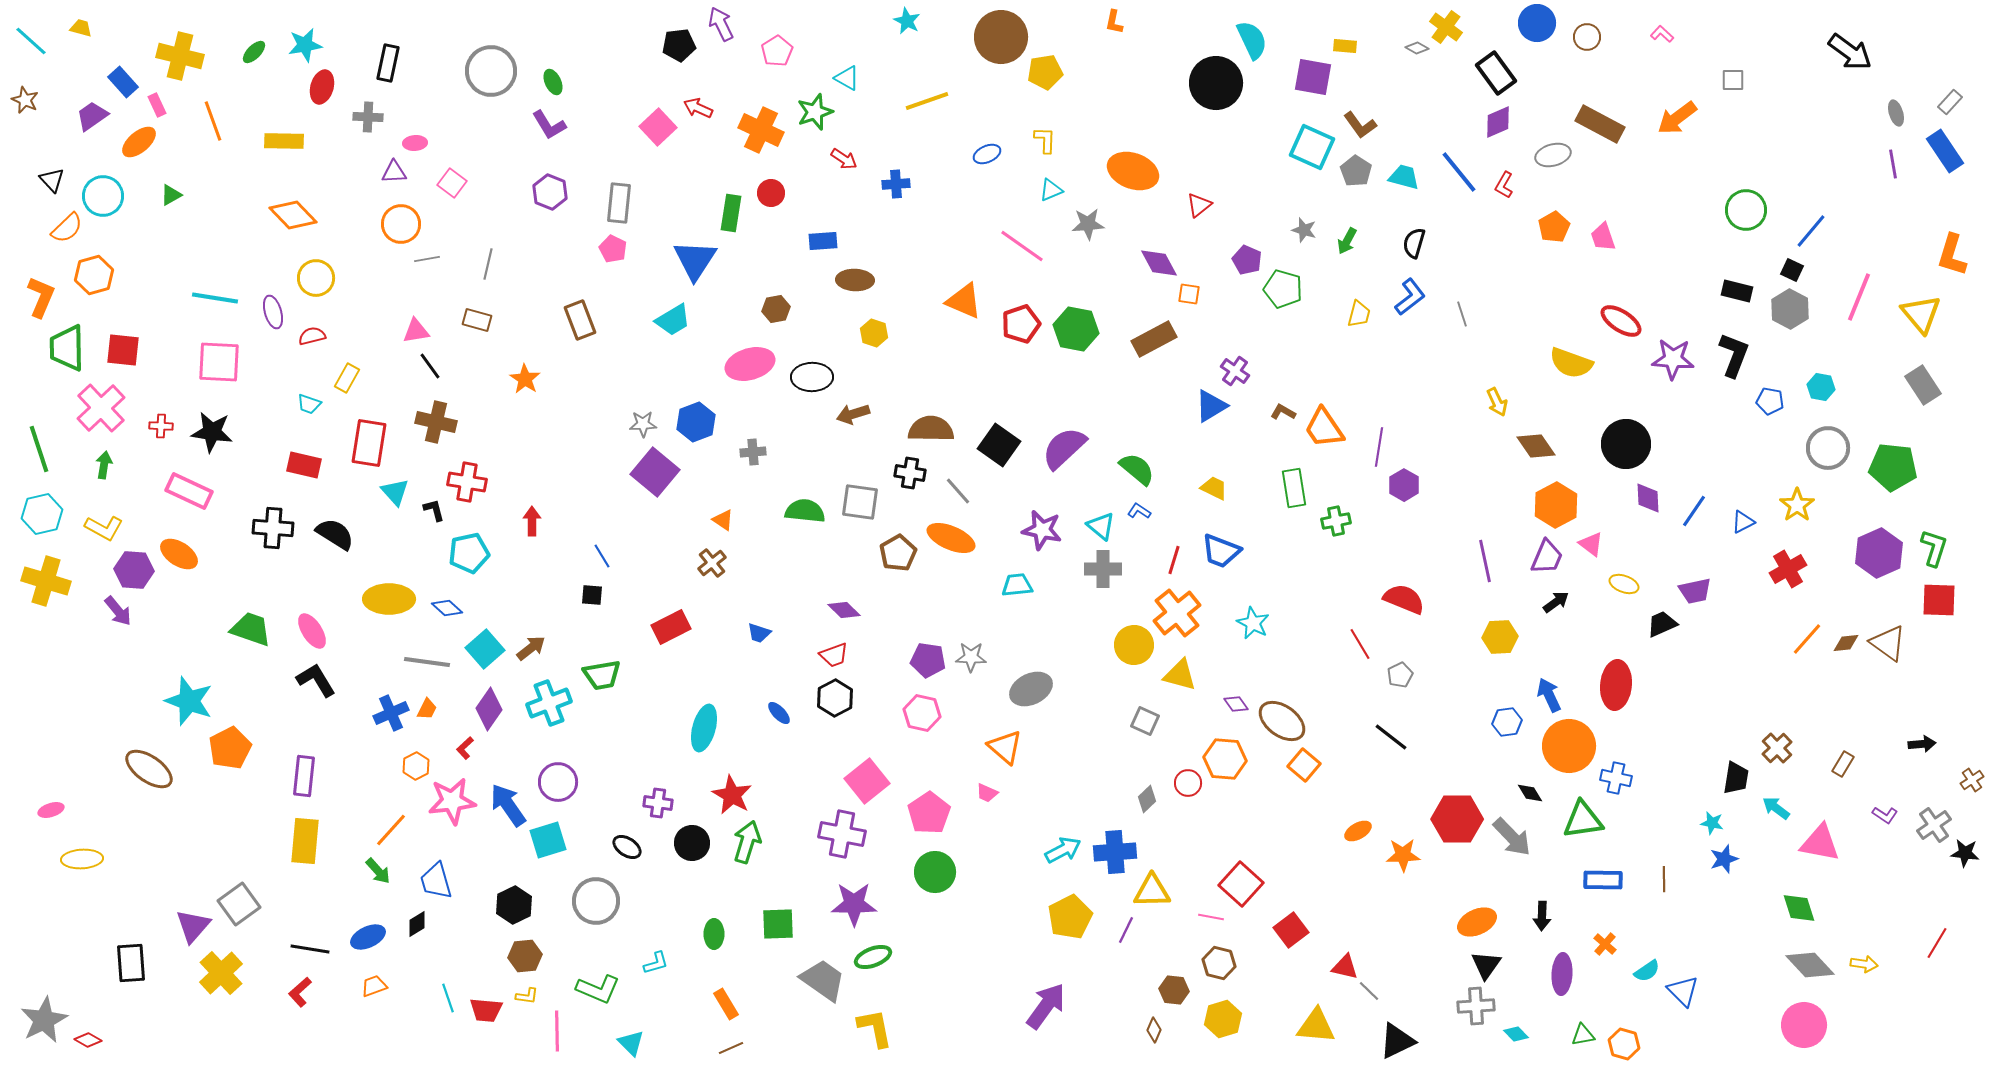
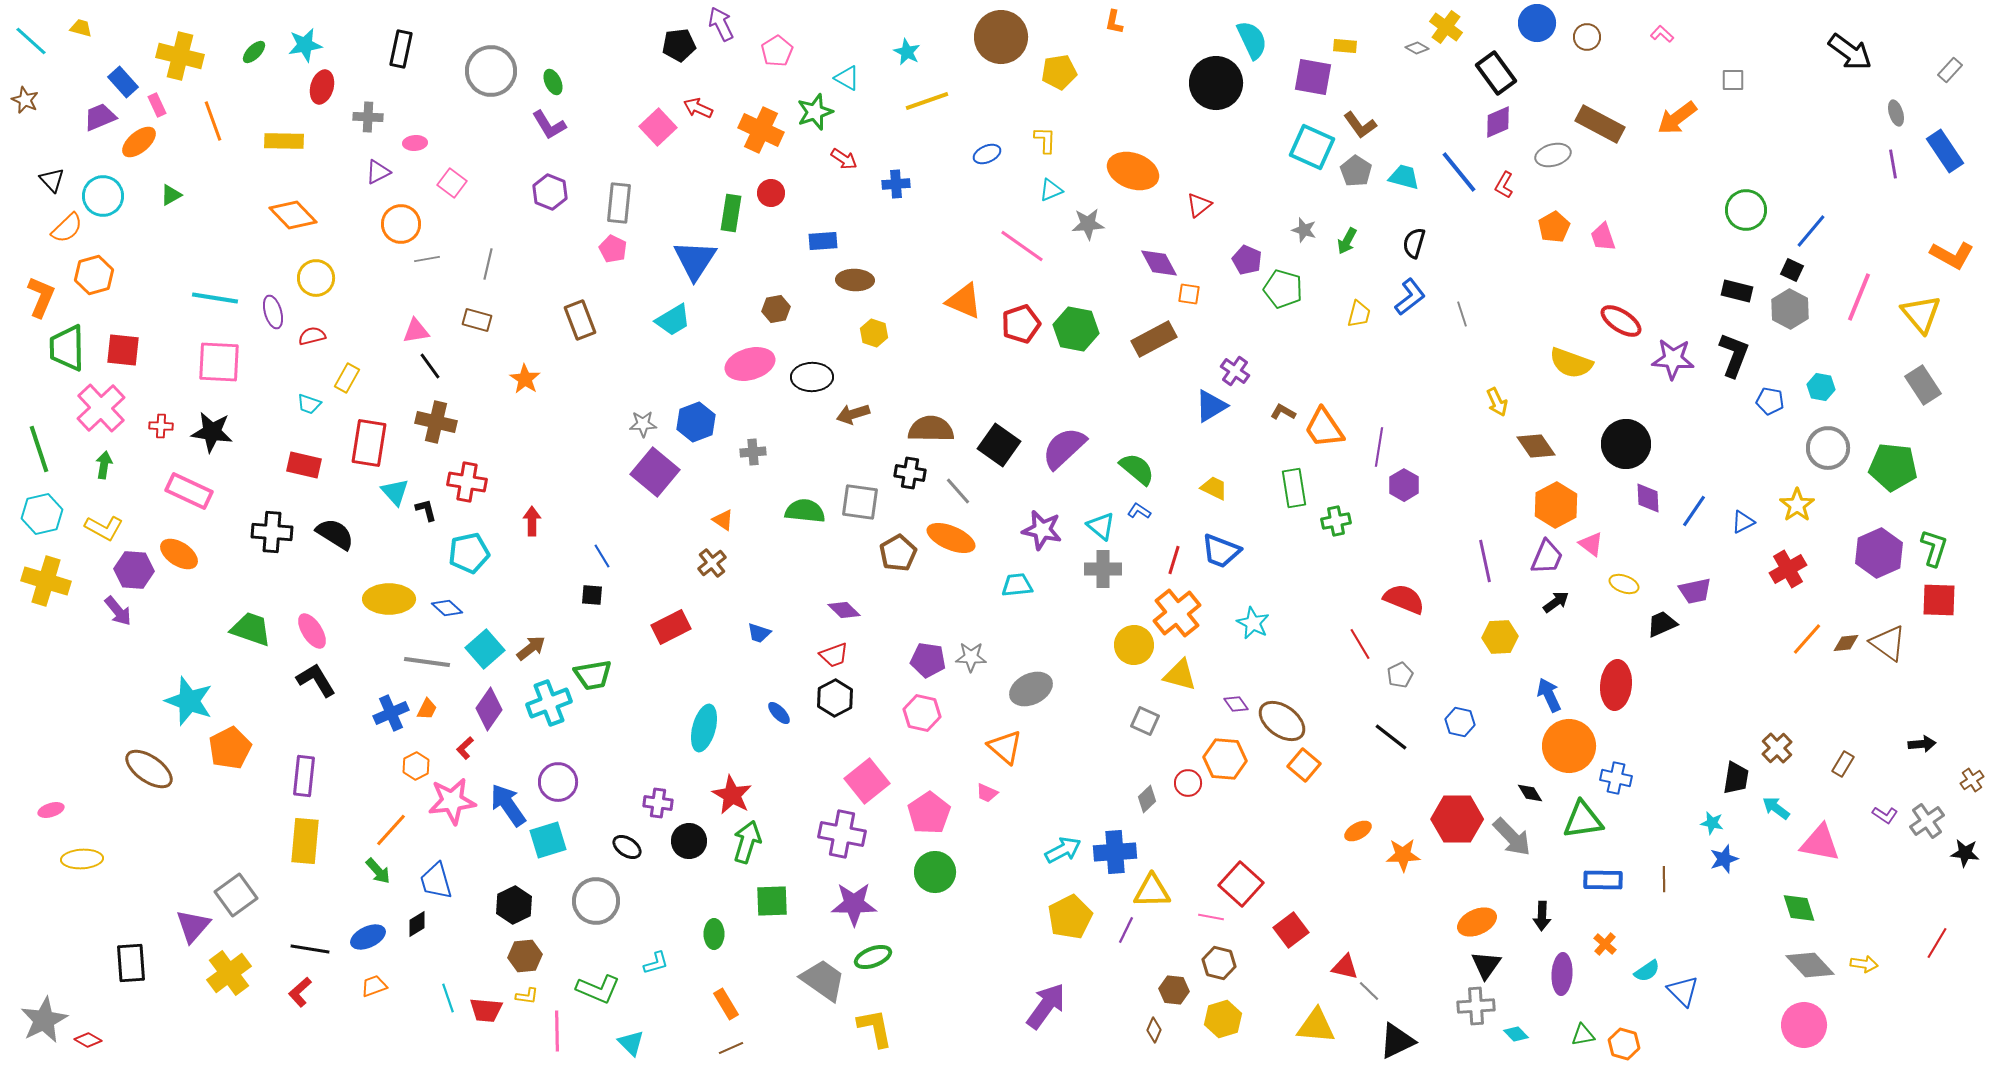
cyan star at (907, 21): moved 31 px down
black rectangle at (388, 63): moved 13 px right, 14 px up
yellow pentagon at (1045, 72): moved 14 px right
gray rectangle at (1950, 102): moved 32 px up
purple trapezoid at (92, 116): moved 8 px right, 1 px down; rotated 12 degrees clockwise
purple triangle at (394, 172): moved 16 px left; rotated 24 degrees counterclockwise
orange L-shape at (1952, 255): rotated 78 degrees counterclockwise
black L-shape at (434, 510): moved 8 px left
black cross at (273, 528): moved 1 px left, 4 px down
green trapezoid at (602, 675): moved 9 px left
blue hexagon at (1507, 722): moved 47 px left; rotated 20 degrees clockwise
gray cross at (1934, 825): moved 7 px left, 4 px up
black circle at (692, 843): moved 3 px left, 2 px up
gray square at (239, 904): moved 3 px left, 9 px up
green square at (778, 924): moved 6 px left, 23 px up
yellow cross at (221, 973): moved 8 px right; rotated 6 degrees clockwise
